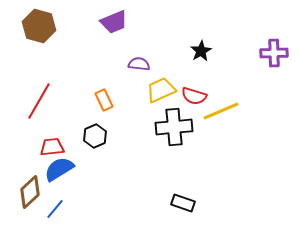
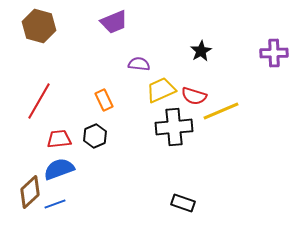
red trapezoid: moved 7 px right, 8 px up
blue semicircle: rotated 12 degrees clockwise
blue line: moved 5 px up; rotated 30 degrees clockwise
